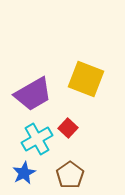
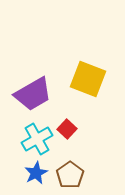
yellow square: moved 2 px right
red square: moved 1 px left, 1 px down
blue star: moved 12 px right
